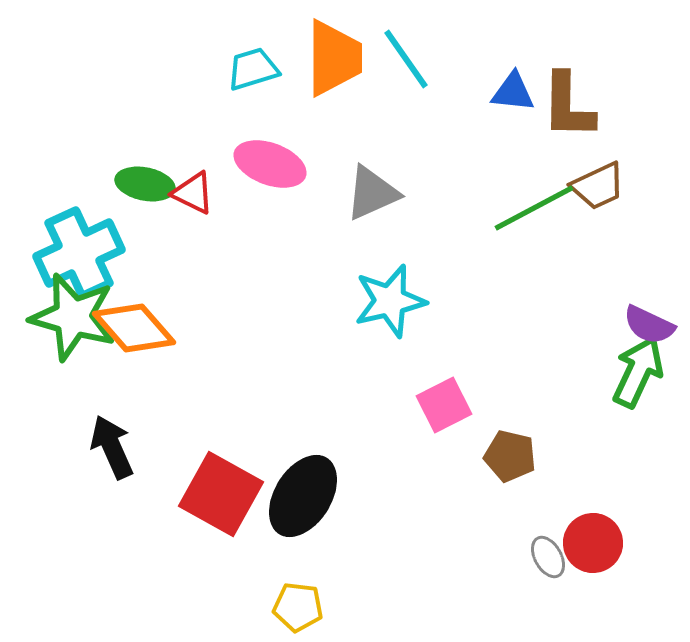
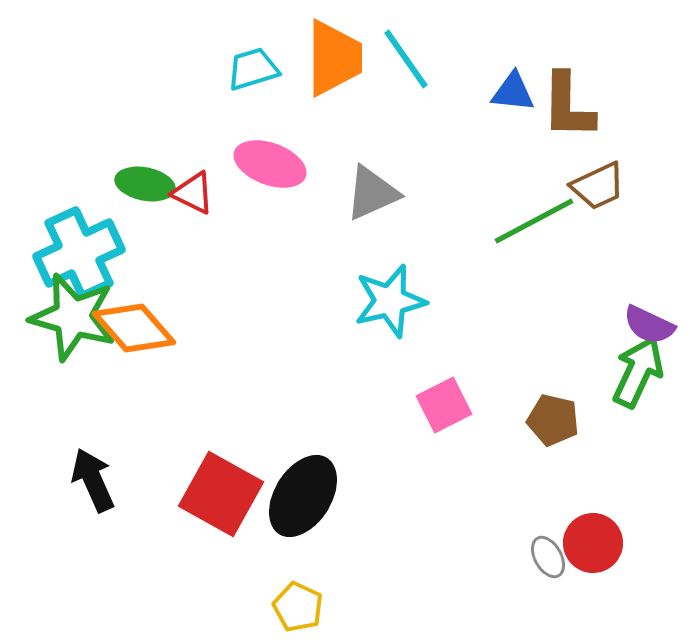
green line: moved 13 px down
black arrow: moved 19 px left, 33 px down
brown pentagon: moved 43 px right, 36 px up
yellow pentagon: rotated 18 degrees clockwise
